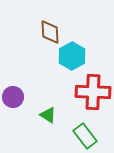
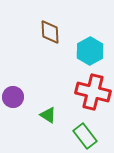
cyan hexagon: moved 18 px right, 5 px up
red cross: rotated 12 degrees clockwise
